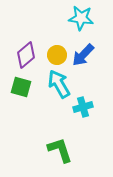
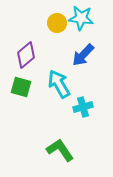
yellow circle: moved 32 px up
green L-shape: rotated 16 degrees counterclockwise
